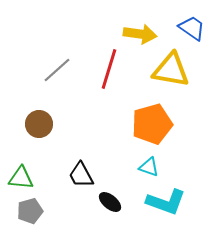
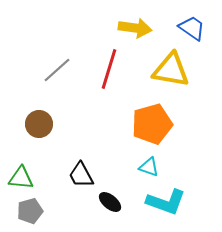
yellow arrow: moved 5 px left, 6 px up
